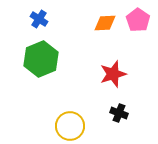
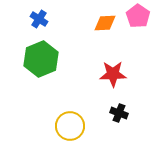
pink pentagon: moved 4 px up
red star: rotated 16 degrees clockwise
